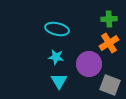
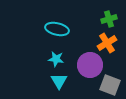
green cross: rotated 14 degrees counterclockwise
orange cross: moved 2 px left
cyan star: moved 2 px down
purple circle: moved 1 px right, 1 px down
